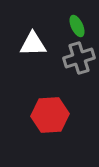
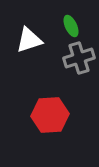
green ellipse: moved 6 px left
white triangle: moved 4 px left, 4 px up; rotated 16 degrees counterclockwise
